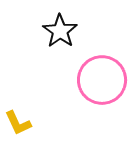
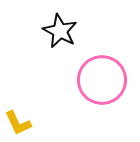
black star: rotated 8 degrees counterclockwise
